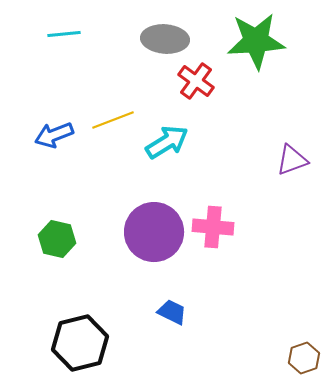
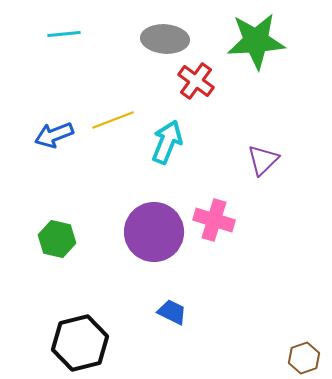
cyan arrow: rotated 36 degrees counterclockwise
purple triangle: moved 29 px left; rotated 24 degrees counterclockwise
pink cross: moved 1 px right, 7 px up; rotated 12 degrees clockwise
